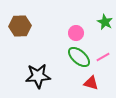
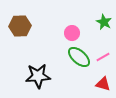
green star: moved 1 px left
pink circle: moved 4 px left
red triangle: moved 12 px right, 1 px down
